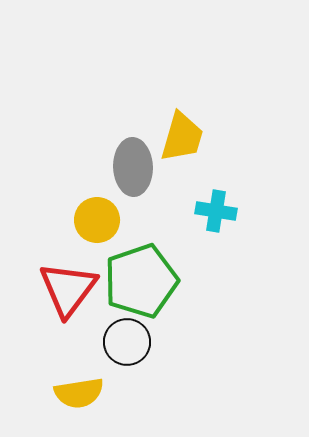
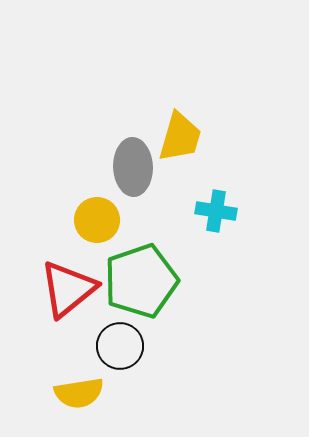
yellow trapezoid: moved 2 px left
red triangle: rotated 14 degrees clockwise
black circle: moved 7 px left, 4 px down
